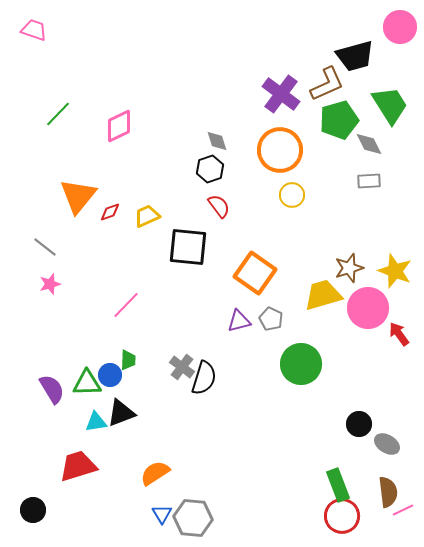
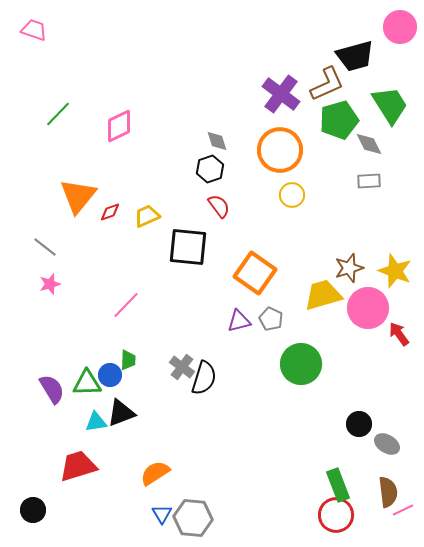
red circle at (342, 516): moved 6 px left, 1 px up
